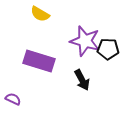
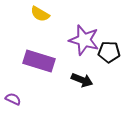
purple star: moved 1 px left, 1 px up
black pentagon: moved 1 px right, 3 px down
black arrow: rotated 40 degrees counterclockwise
